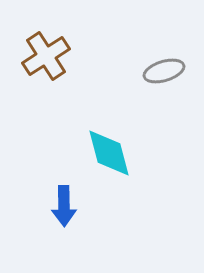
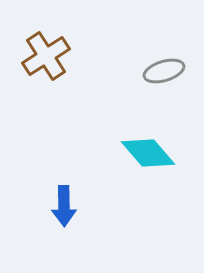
cyan diamond: moved 39 px right; rotated 26 degrees counterclockwise
